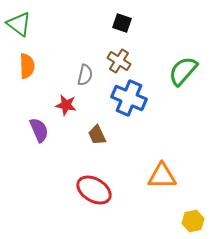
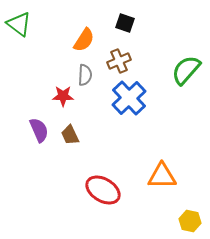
black square: moved 3 px right
brown cross: rotated 35 degrees clockwise
orange semicircle: moved 57 px right, 26 px up; rotated 35 degrees clockwise
green semicircle: moved 3 px right, 1 px up
gray semicircle: rotated 10 degrees counterclockwise
blue cross: rotated 24 degrees clockwise
red star: moved 3 px left, 9 px up; rotated 10 degrees counterclockwise
brown trapezoid: moved 27 px left
red ellipse: moved 9 px right
yellow hexagon: moved 3 px left; rotated 25 degrees clockwise
